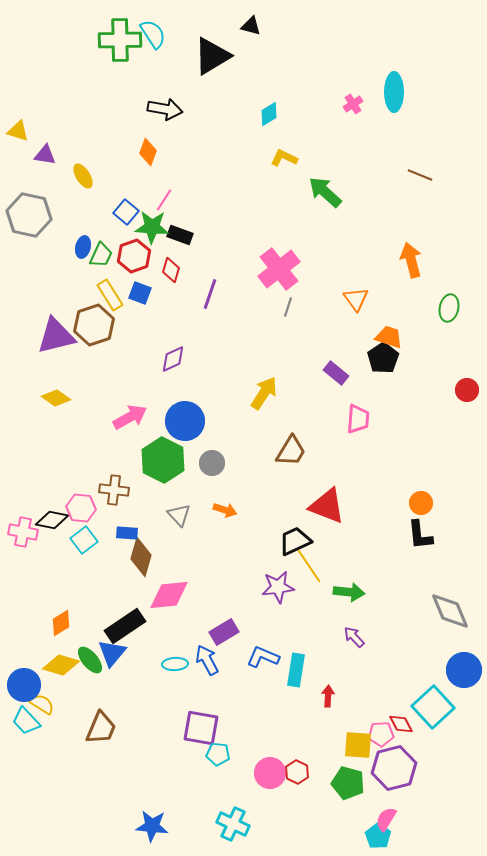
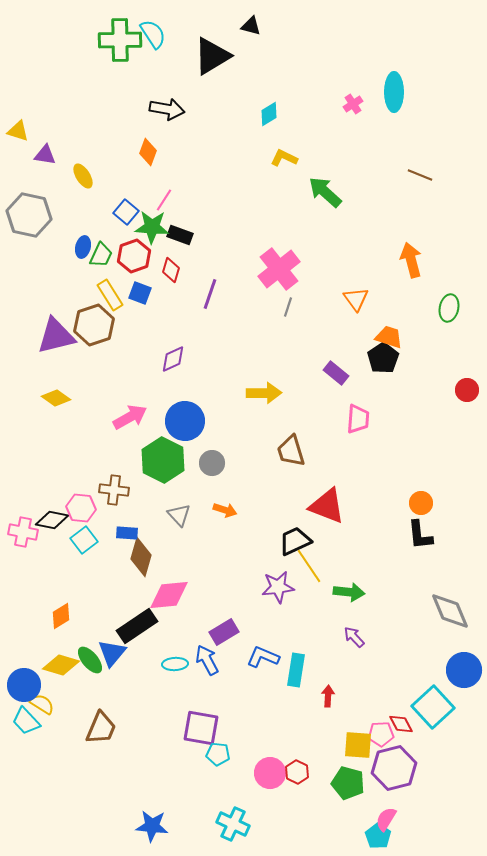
black arrow at (165, 109): moved 2 px right
yellow arrow at (264, 393): rotated 56 degrees clockwise
brown trapezoid at (291, 451): rotated 132 degrees clockwise
orange diamond at (61, 623): moved 7 px up
black rectangle at (125, 626): moved 12 px right
